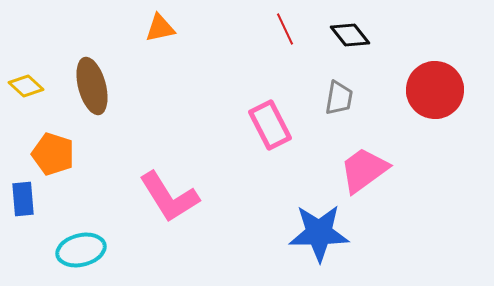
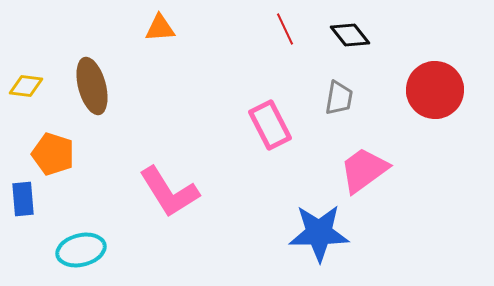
orange triangle: rotated 8 degrees clockwise
yellow diamond: rotated 36 degrees counterclockwise
pink L-shape: moved 5 px up
